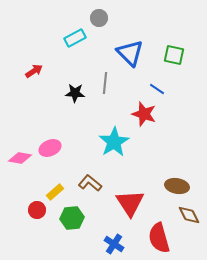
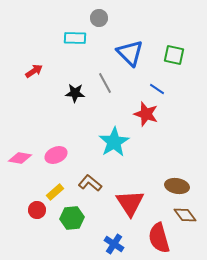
cyan rectangle: rotated 30 degrees clockwise
gray line: rotated 35 degrees counterclockwise
red star: moved 2 px right
pink ellipse: moved 6 px right, 7 px down
brown diamond: moved 4 px left; rotated 10 degrees counterclockwise
